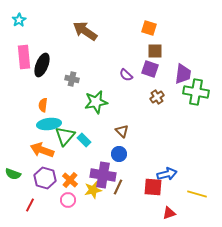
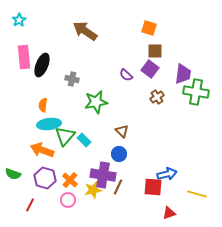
purple square: rotated 18 degrees clockwise
